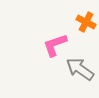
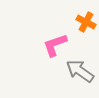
gray arrow: moved 2 px down
